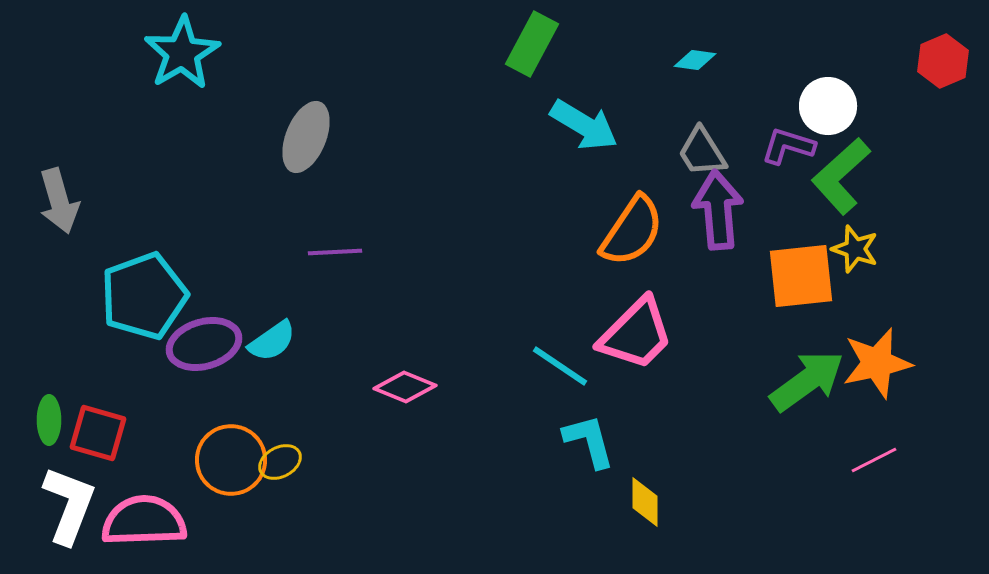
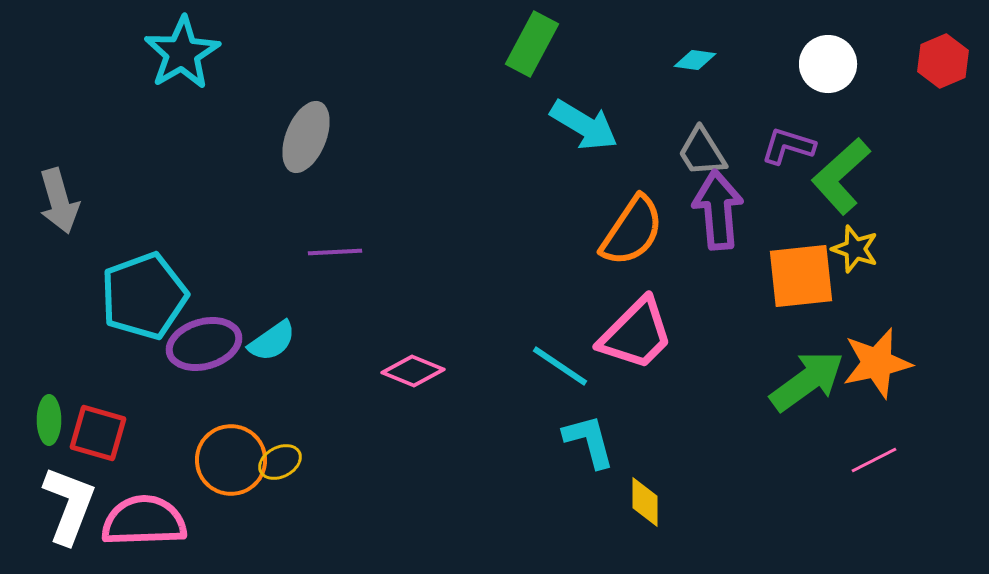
white circle: moved 42 px up
pink diamond: moved 8 px right, 16 px up
